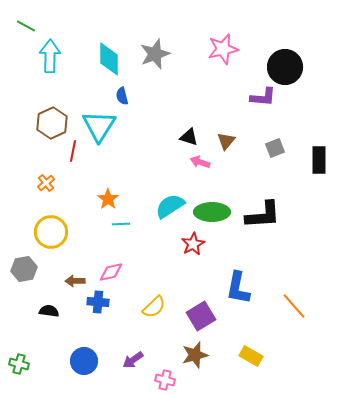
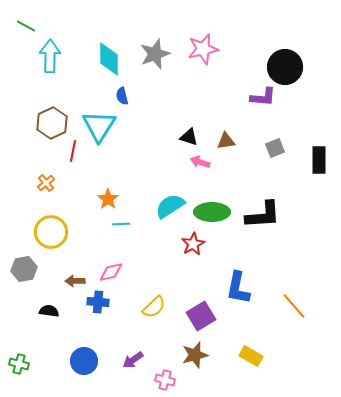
pink star: moved 20 px left
brown triangle: rotated 42 degrees clockwise
